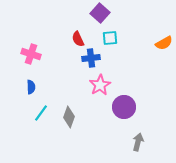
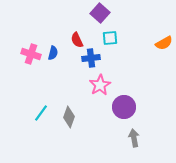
red semicircle: moved 1 px left, 1 px down
blue semicircle: moved 22 px right, 34 px up; rotated 16 degrees clockwise
gray arrow: moved 4 px left, 4 px up; rotated 24 degrees counterclockwise
